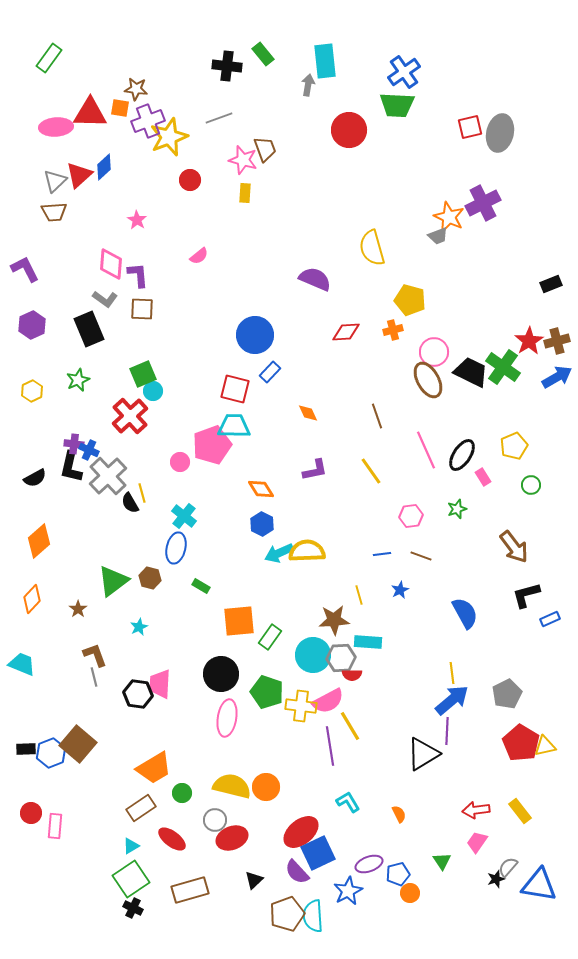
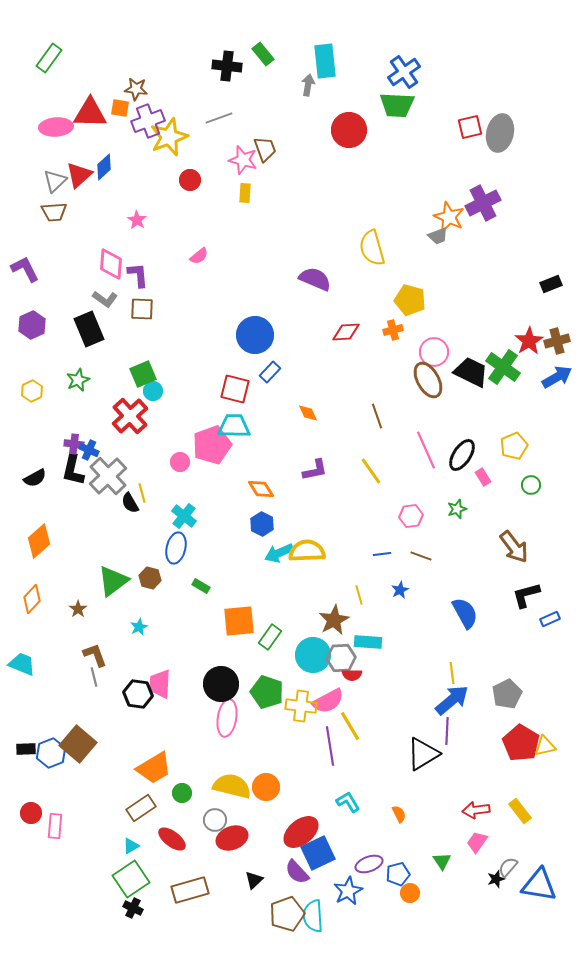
black L-shape at (71, 467): moved 2 px right, 3 px down
brown star at (334, 620): rotated 24 degrees counterclockwise
black circle at (221, 674): moved 10 px down
